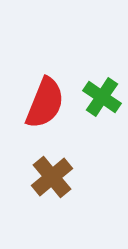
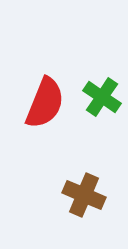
brown cross: moved 32 px right, 18 px down; rotated 27 degrees counterclockwise
